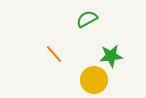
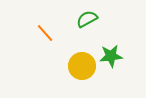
orange line: moved 9 px left, 21 px up
yellow circle: moved 12 px left, 14 px up
